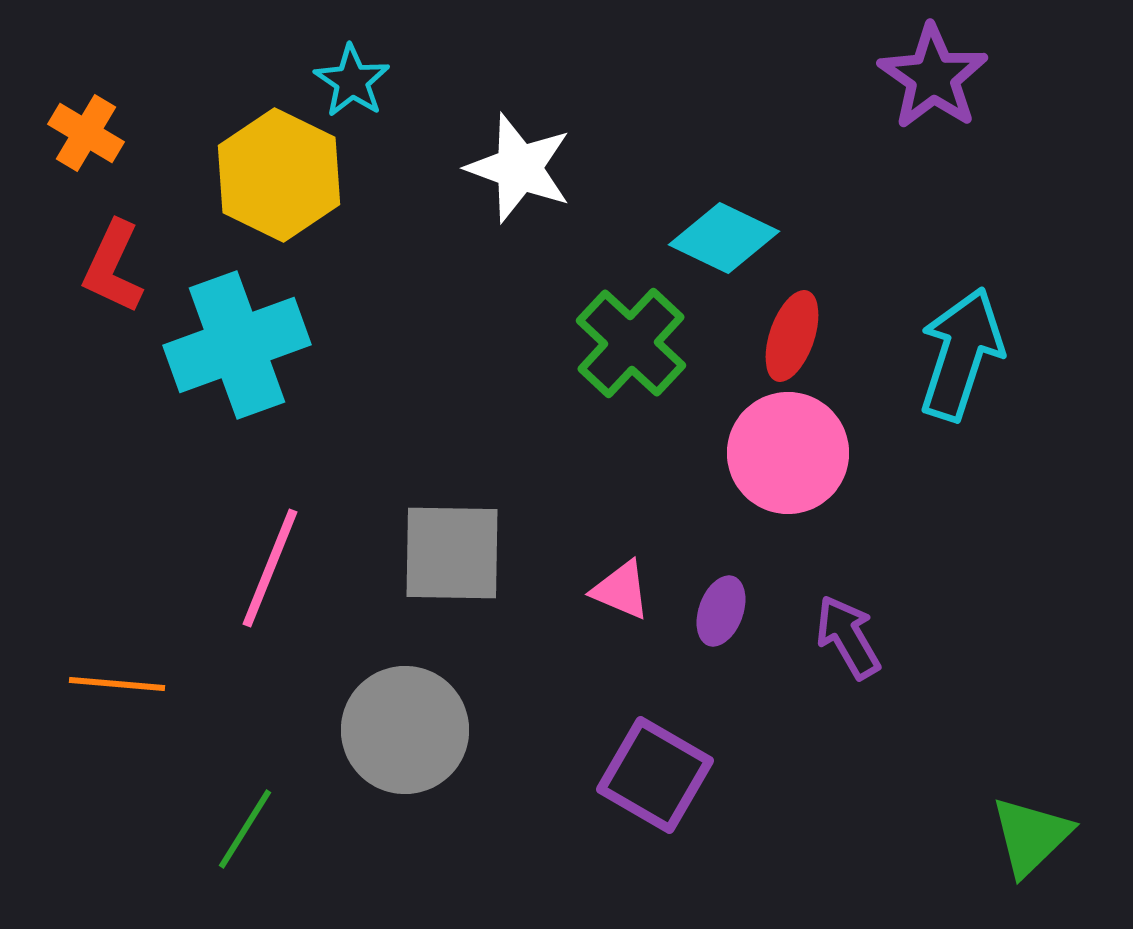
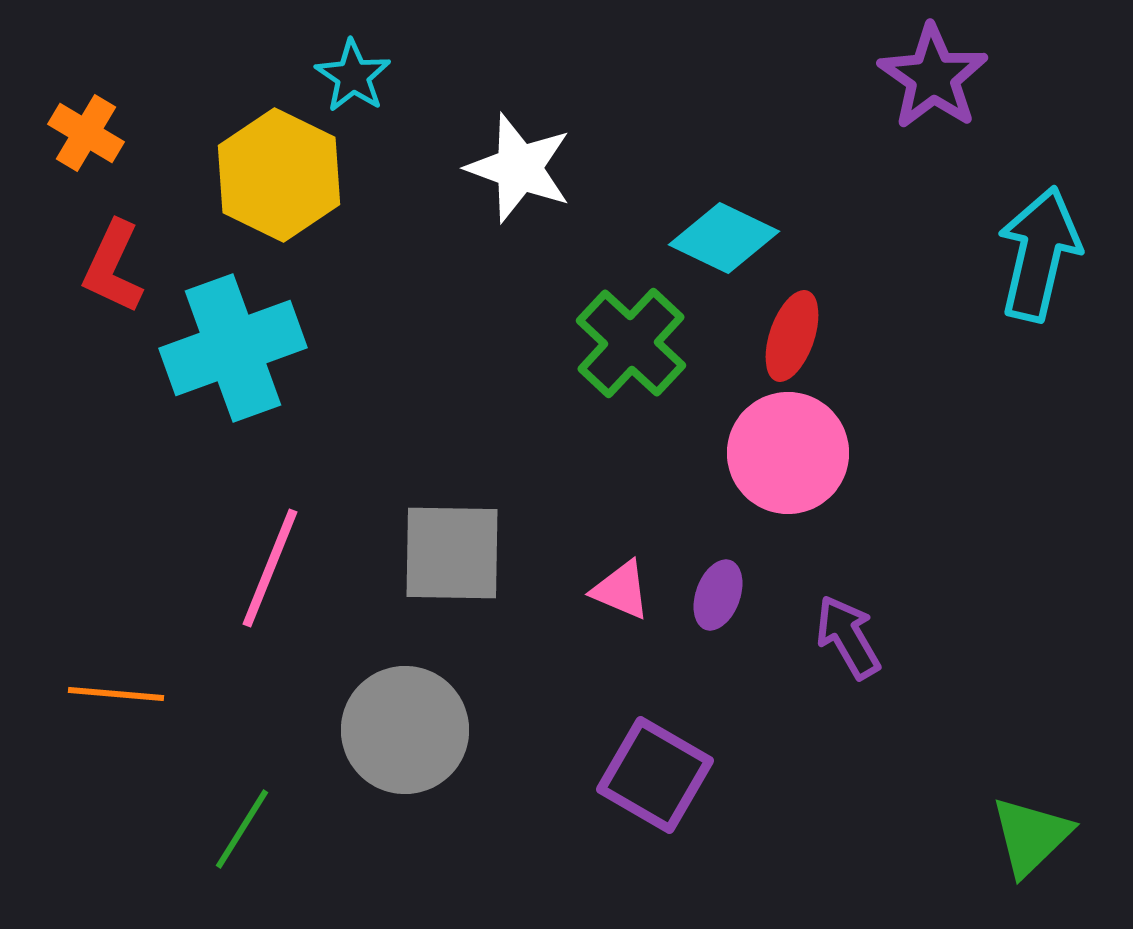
cyan star: moved 1 px right, 5 px up
cyan cross: moved 4 px left, 3 px down
cyan arrow: moved 78 px right, 100 px up; rotated 5 degrees counterclockwise
purple ellipse: moved 3 px left, 16 px up
orange line: moved 1 px left, 10 px down
green line: moved 3 px left
